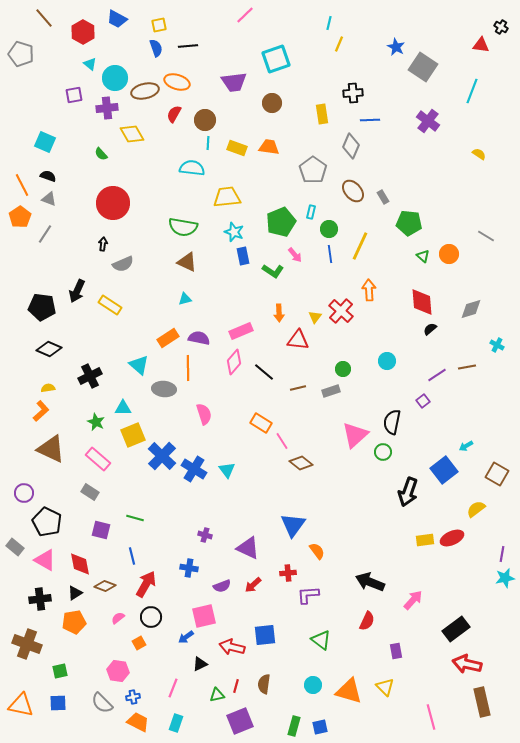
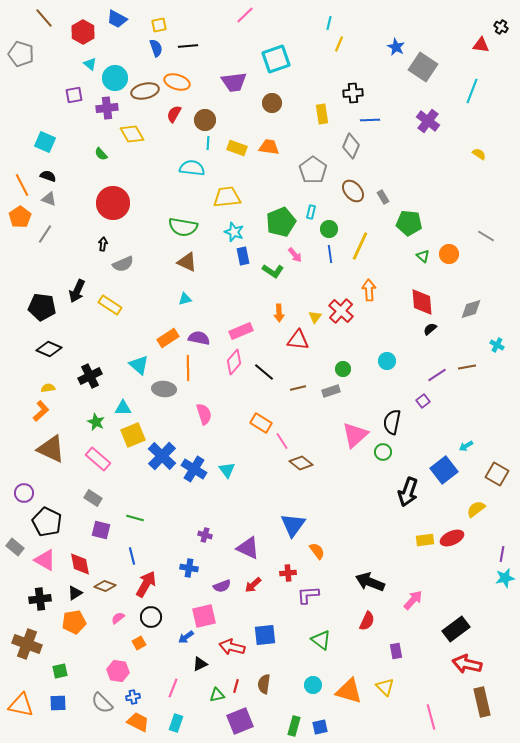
gray rectangle at (90, 492): moved 3 px right, 6 px down
